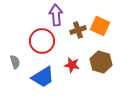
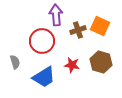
blue trapezoid: moved 1 px right
